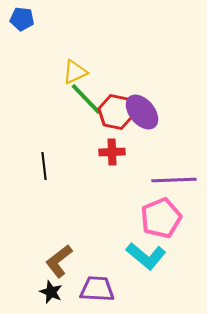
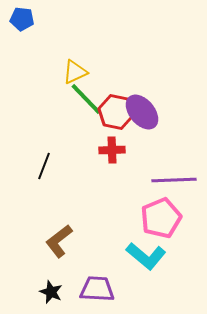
red cross: moved 2 px up
black line: rotated 28 degrees clockwise
brown L-shape: moved 20 px up
